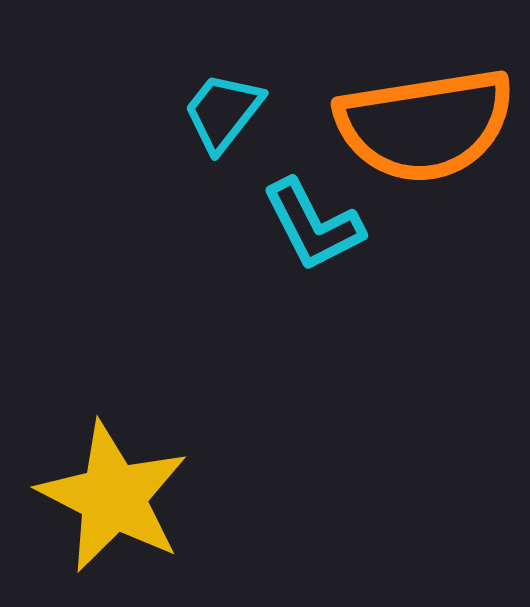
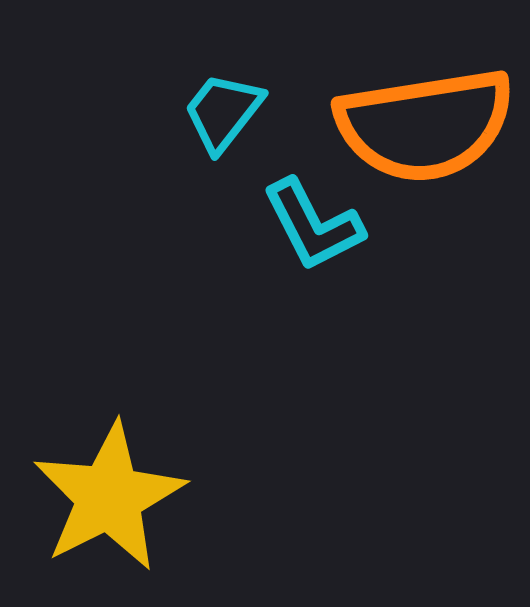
yellow star: moved 4 px left; rotated 18 degrees clockwise
